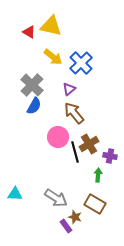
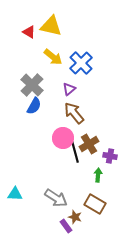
pink circle: moved 5 px right, 1 px down
